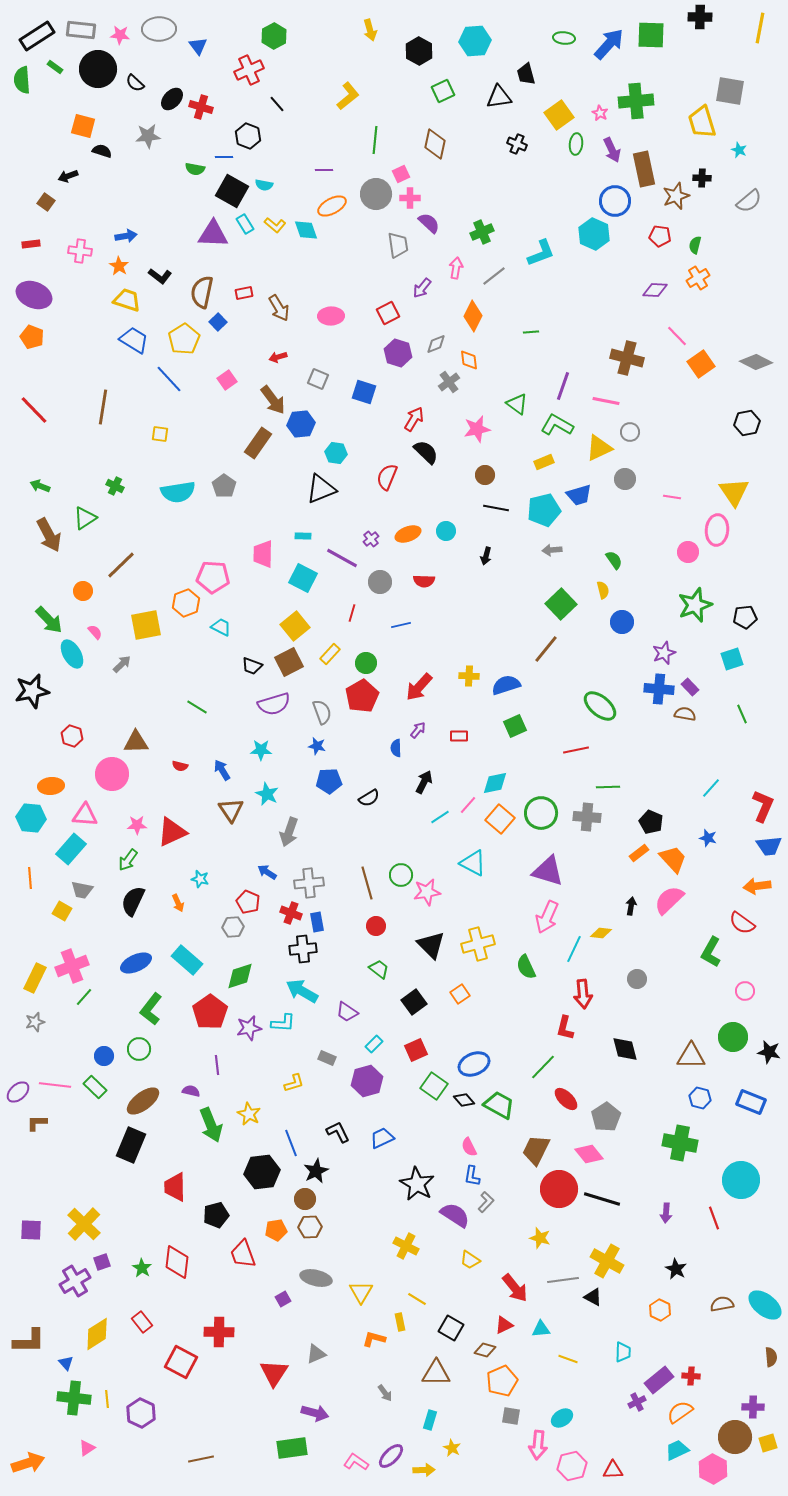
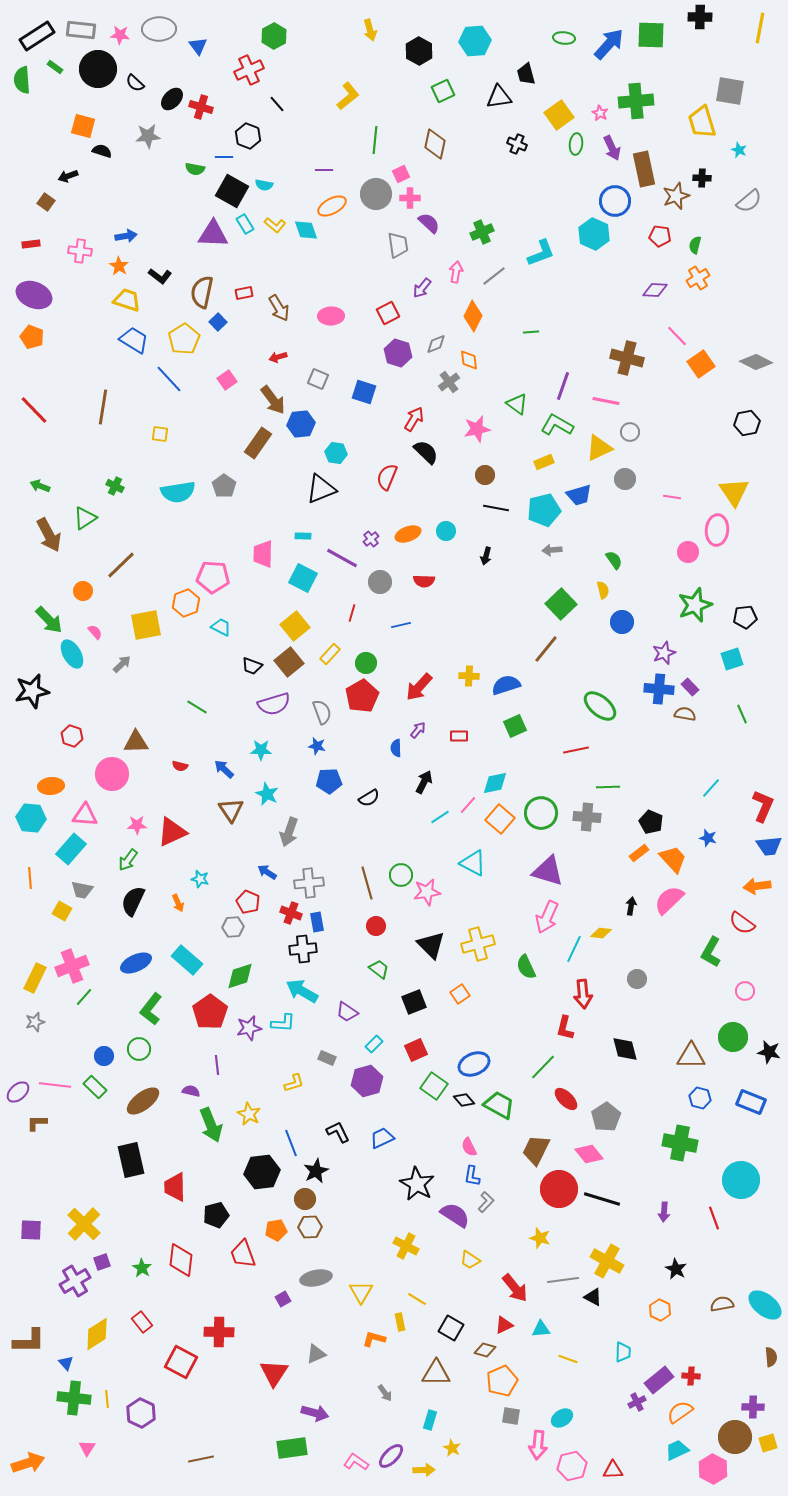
purple arrow at (612, 150): moved 2 px up
pink arrow at (456, 268): moved 4 px down
brown square at (289, 662): rotated 12 degrees counterclockwise
blue arrow at (222, 770): moved 2 px right, 1 px up; rotated 15 degrees counterclockwise
black square at (414, 1002): rotated 15 degrees clockwise
black rectangle at (131, 1145): moved 15 px down; rotated 36 degrees counterclockwise
purple arrow at (666, 1213): moved 2 px left, 1 px up
red diamond at (177, 1262): moved 4 px right, 2 px up
gray ellipse at (316, 1278): rotated 24 degrees counterclockwise
pink triangle at (87, 1448): rotated 24 degrees counterclockwise
